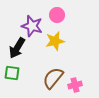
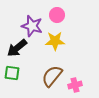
yellow star: rotated 12 degrees clockwise
black arrow: rotated 20 degrees clockwise
brown semicircle: moved 1 px left, 2 px up
